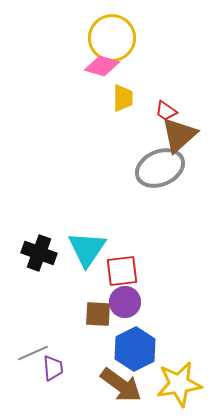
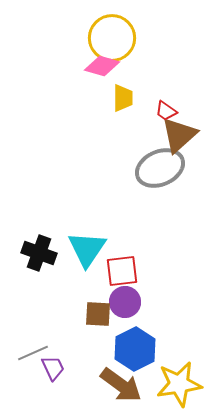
purple trapezoid: rotated 20 degrees counterclockwise
